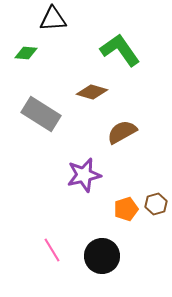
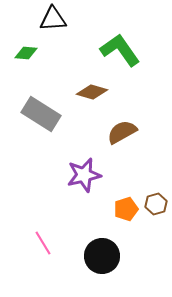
pink line: moved 9 px left, 7 px up
